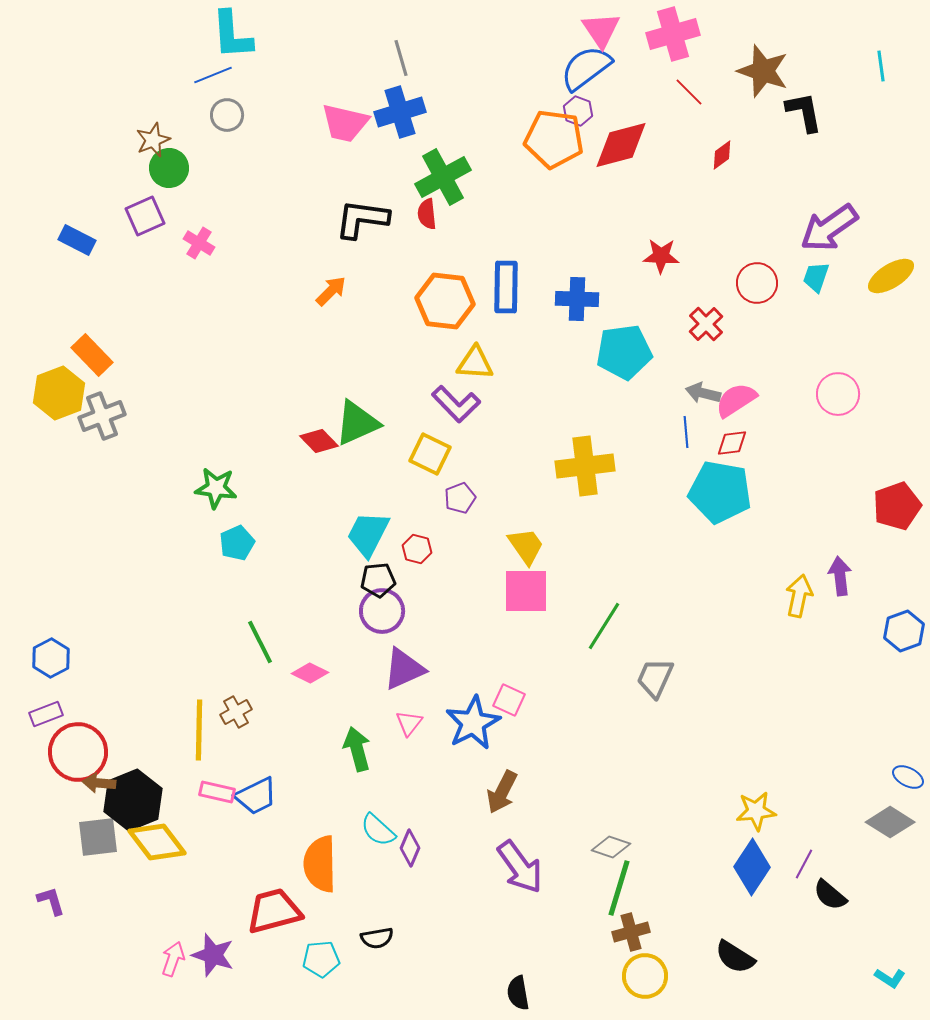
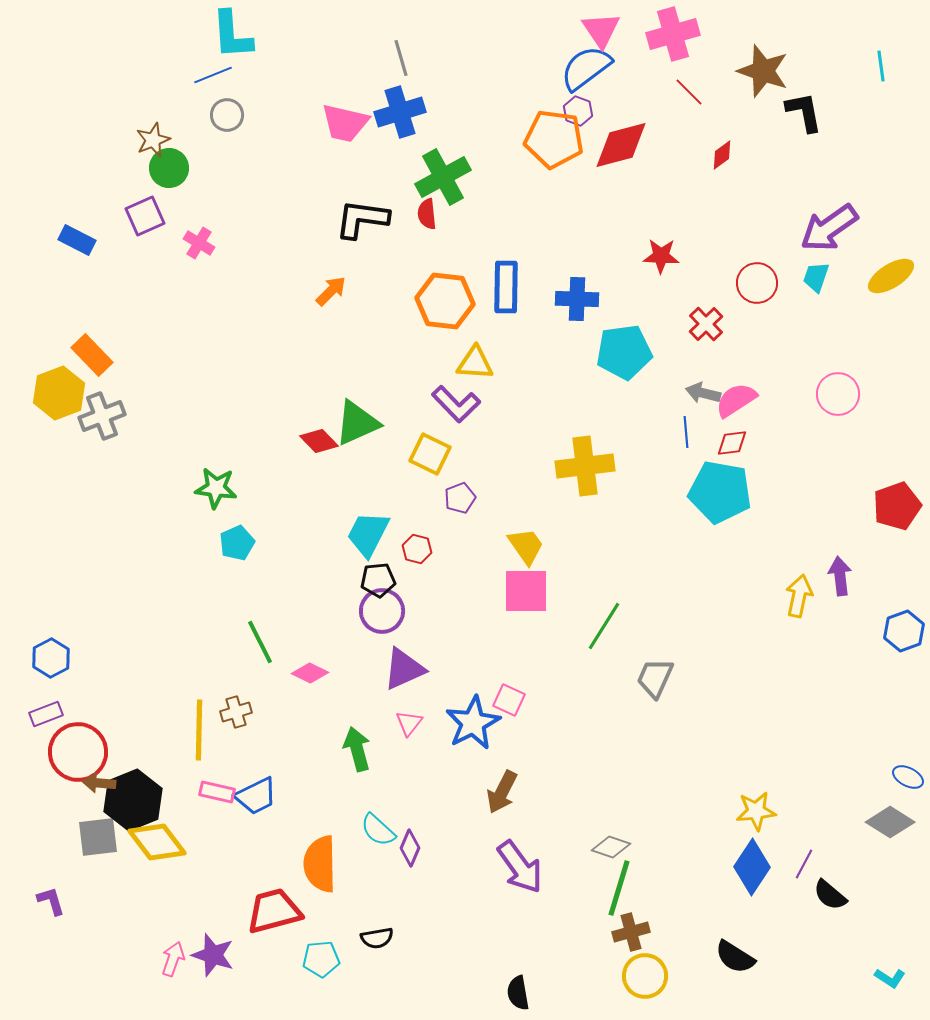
brown cross at (236, 712): rotated 12 degrees clockwise
